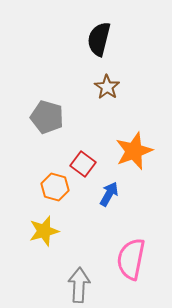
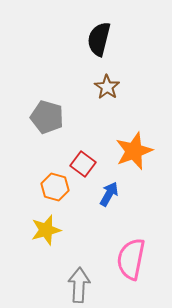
yellow star: moved 2 px right, 1 px up
